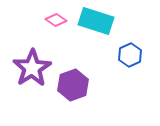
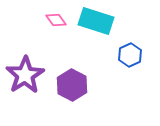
pink diamond: rotated 20 degrees clockwise
purple star: moved 7 px left, 7 px down
purple hexagon: moved 1 px left; rotated 12 degrees counterclockwise
